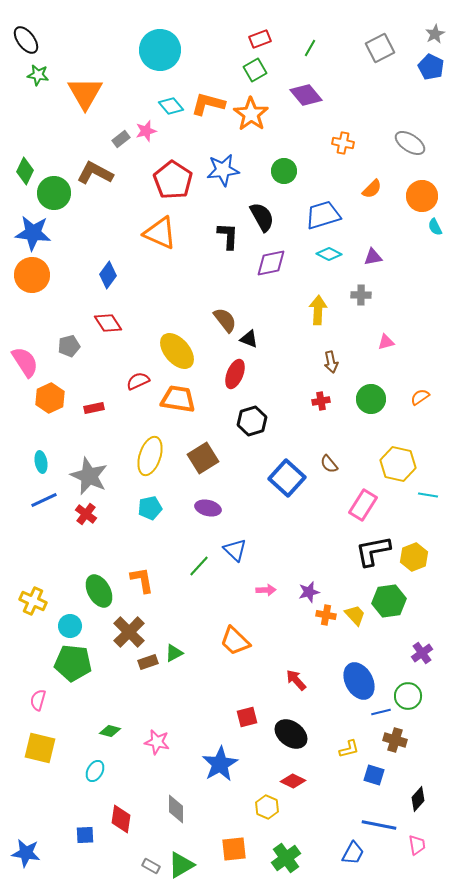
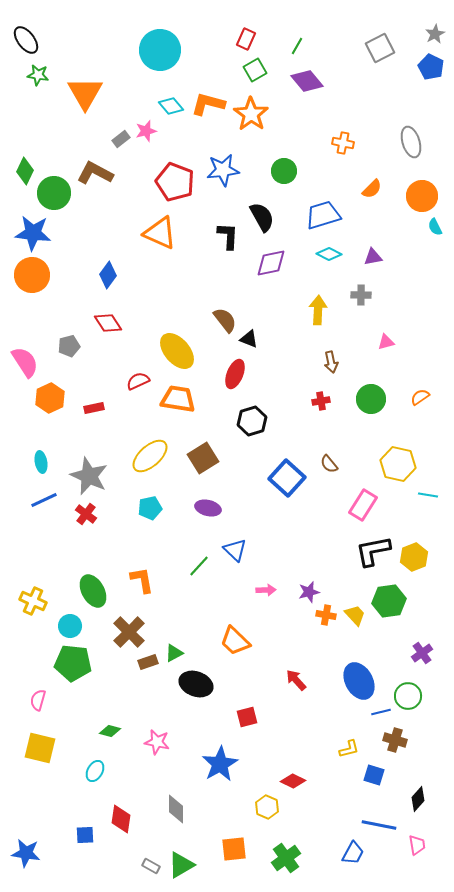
red rectangle at (260, 39): moved 14 px left; rotated 45 degrees counterclockwise
green line at (310, 48): moved 13 px left, 2 px up
purple diamond at (306, 95): moved 1 px right, 14 px up
gray ellipse at (410, 143): moved 1 px right, 1 px up; rotated 40 degrees clockwise
red pentagon at (173, 180): moved 2 px right, 2 px down; rotated 12 degrees counterclockwise
yellow ellipse at (150, 456): rotated 30 degrees clockwise
green ellipse at (99, 591): moved 6 px left
black ellipse at (291, 734): moved 95 px left, 50 px up; rotated 16 degrees counterclockwise
